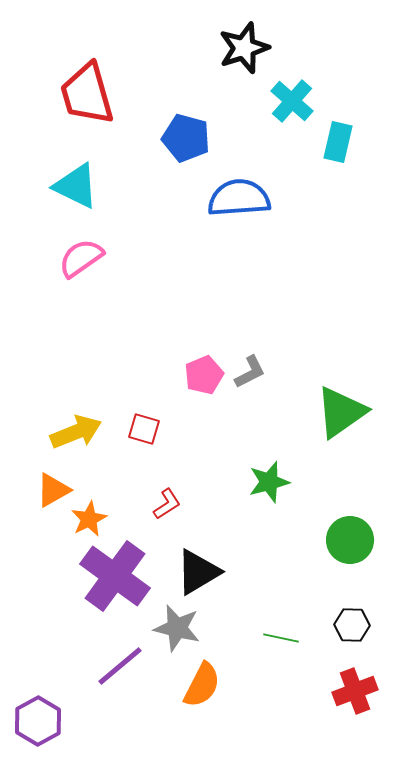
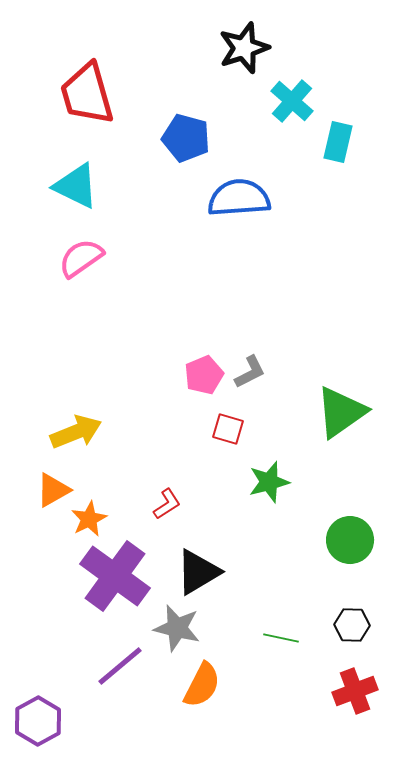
red square: moved 84 px right
